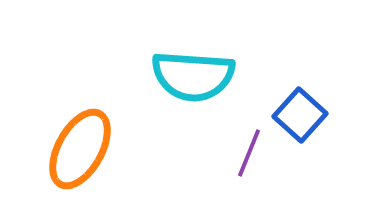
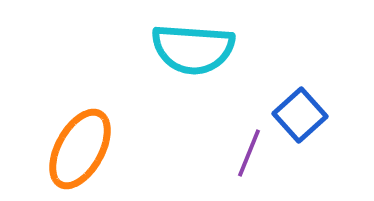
cyan semicircle: moved 27 px up
blue square: rotated 6 degrees clockwise
